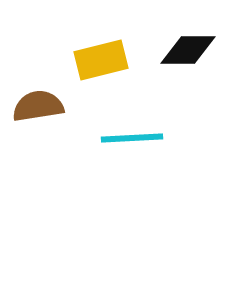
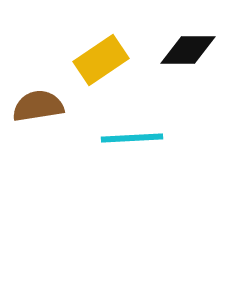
yellow rectangle: rotated 20 degrees counterclockwise
